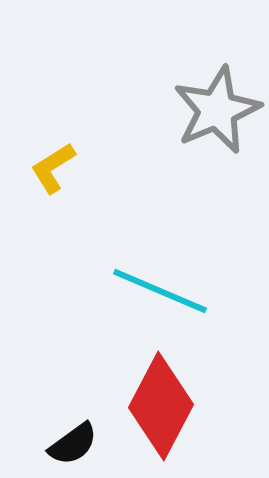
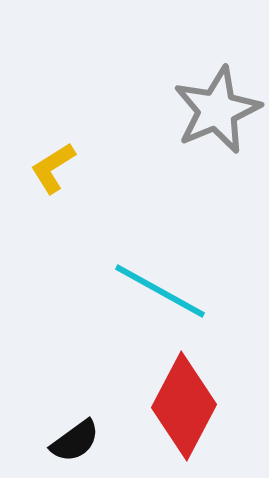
cyan line: rotated 6 degrees clockwise
red diamond: moved 23 px right
black semicircle: moved 2 px right, 3 px up
